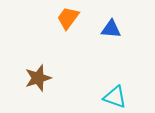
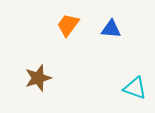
orange trapezoid: moved 7 px down
cyan triangle: moved 20 px right, 9 px up
